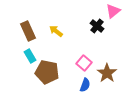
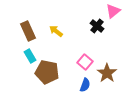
pink square: moved 1 px right, 1 px up
